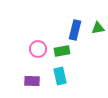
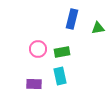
blue rectangle: moved 3 px left, 11 px up
green rectangle: moved 1 px down
purple rectangle: moved 2 px right, 3 px down
